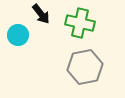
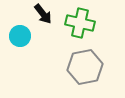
black arrow: moved 2 px right
cyan circle: moved 2 px right, 1 px down
